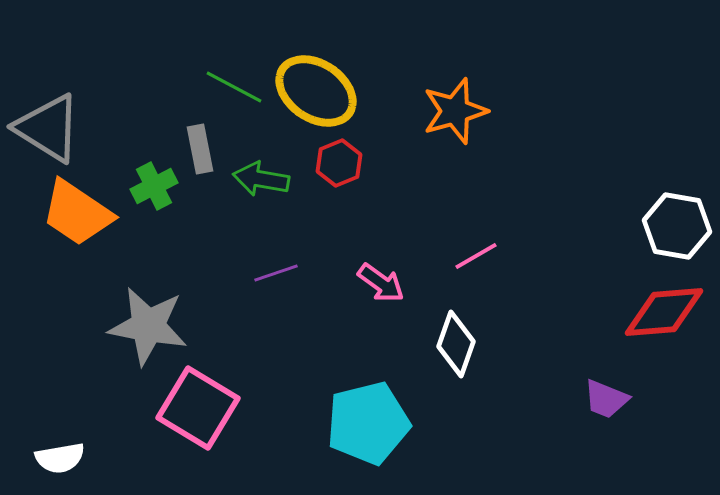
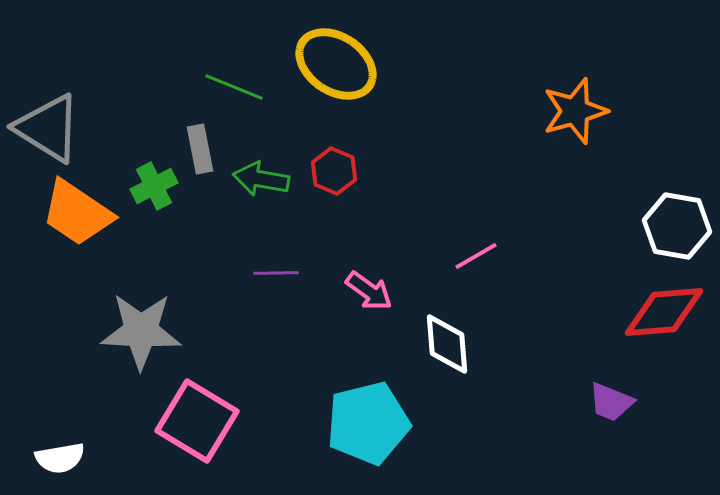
green line: rotated 6 degrees counterclockwise
yellow ellipse: moved 20 px right, 27 px up
orange star: moved 120 px right
red hexagon: moved 5 px left, 8 px down; rotated 15 degrees counterclockwise
purple line: rotated 18 degrees clockwise
pink arrow: moved 12 px left, 8 px down
gray star: moved 7 px left, 5 px down; rotated 8 degrees counterclockwise
white diamond: moved 9 px left; rotated 24 degrees counterclockwise
purple trapezoid: moved 5 px right, 3 px down
pink square: moved 1 px left, 13 px down
